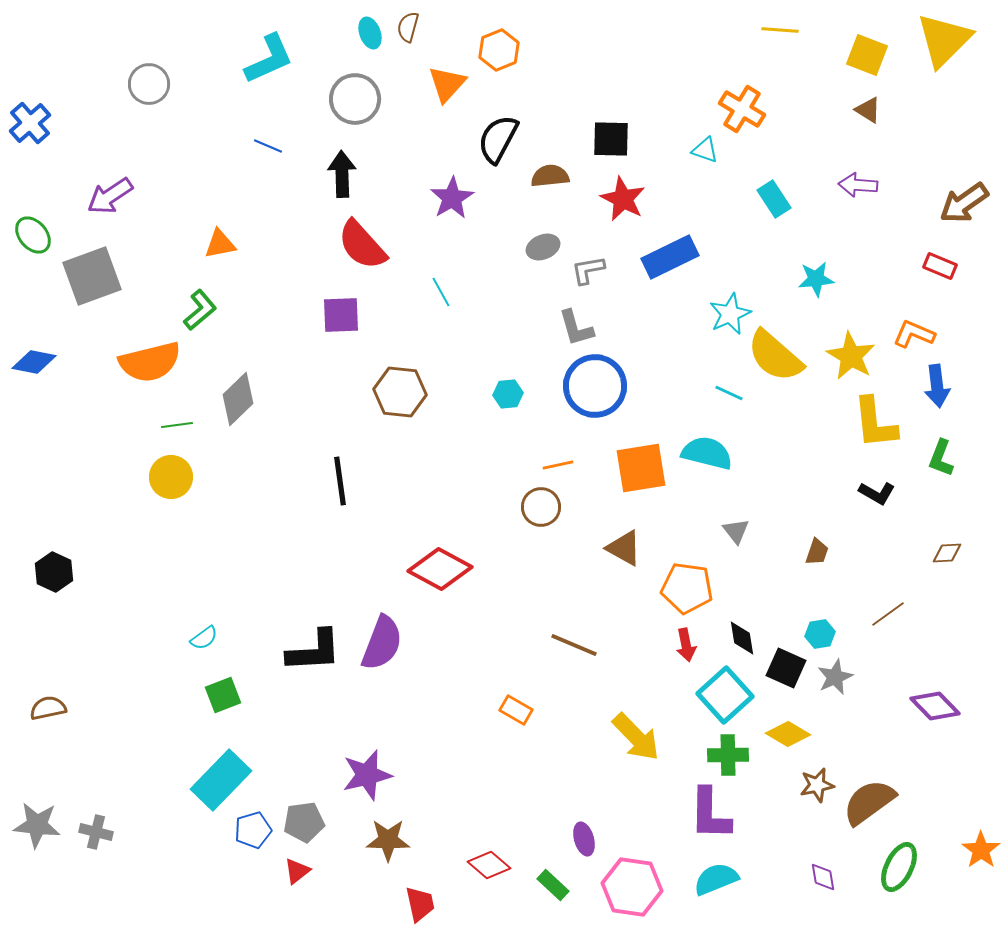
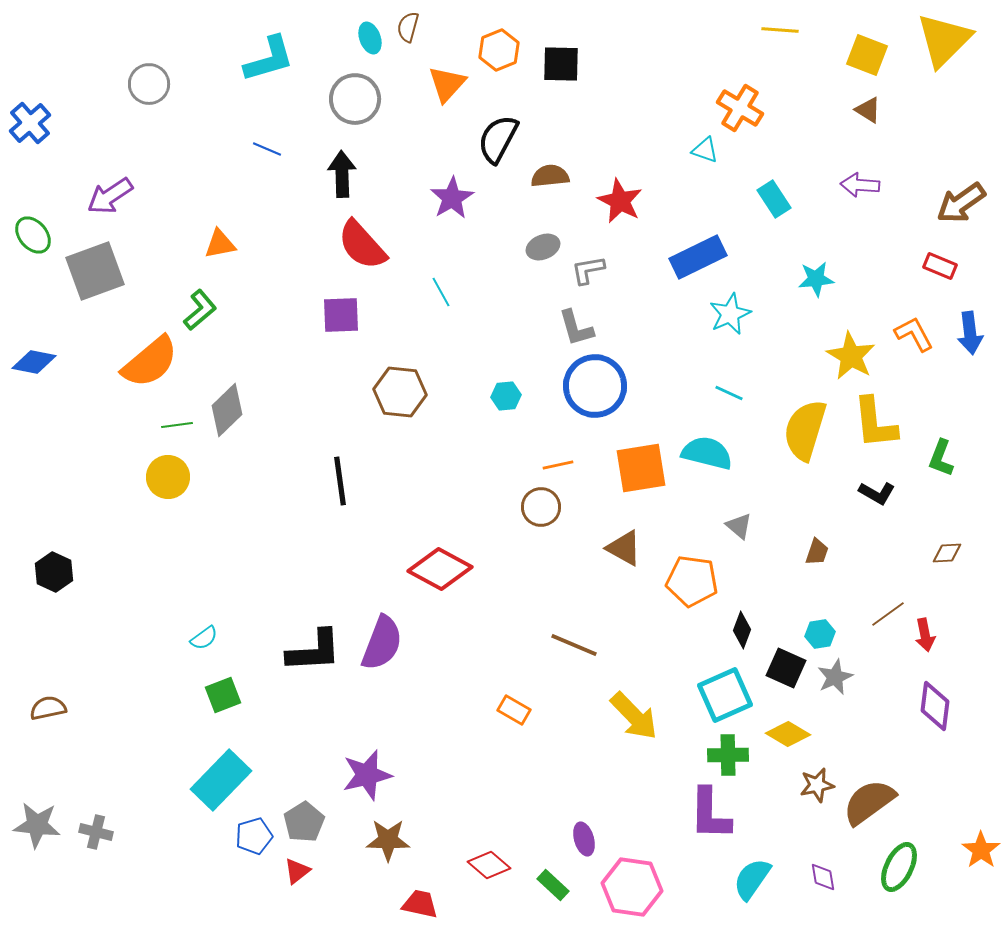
cyan ellipse at (370, 33): moved 5 px down
cyan L-shape at (269, 59): rotated 8 degrees clockwise
orange cross at (742, 109): moved 2 px left, 1 px up
black square at (611, 139): moved 50 px left, 75 px up
blue line at (268, 146): moved 1 px left, 3 px down
purple arrow at (858, 185): moved 2 px right
red star at (623, 199): moved 3 px left, 2 px down
brown arrow at (964, 203): moved 3 px left
blue rectangle at (670, 257): moved 28 px right
gray square at (92, 276): moved 3 px right, 5 px up
orange L-shape at (914, 334): rotated 39 degrees clockwise
yellow semicircle at (775, 356): moved 30 px right, 74 px down; rotated 66 degrees clockwise
orange semicircle at (150, 362): rotated 26 degrees counterclockwise
blue arrow at (937, 386): moved 33 px right, 53 px up
cyan hexagon at (508, 394): moved 2 px left, 2 px down
gray diamond at (238, 399): moved 11 px left, 11 px down
yellow circle at (171, 477): moved 3 px left
gray triangle at (736, 531): moved 3 px right, 5 px up; rotated 12 degrees counterclockwise
orange pentagon at (687, 588): moved 5 px right, 7 px up
black diamond at (742, 638): moved 8 px up; rotated 30 degrees clockwise
red arrow at (686, 645): moved 239 px right, 10 px up
cyan square at (725, 695): rotated 18 degrees clockwise
purple diamond at (935, 706): rotated 51 degrees clockwise
orange rectangle at (516, 710): moved 2 px left
yellow arrow at (636, 737): moved 2 px left, 21 px up
gray pentagon at (304, 822): rotated 24 degrees counterclockwise
blue pentagon at (253, 830): moved 1 px right, 6 px down
cyan semicircle at (716, 879): moved 36 px right; rotated 33 degrees counterclockwise
red trapezoid at (420, 904): rotated 66 degrees counterclockwise
